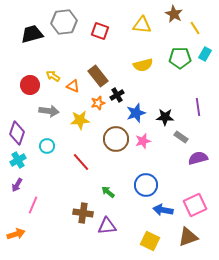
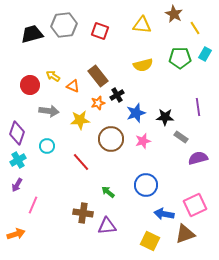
gray hexagon: moved 3 px down
brown circle: moved 5 px left
blue arrow: moved 1 px right, 4 px down
brown triangle: moved 3 px left, 3 px up
